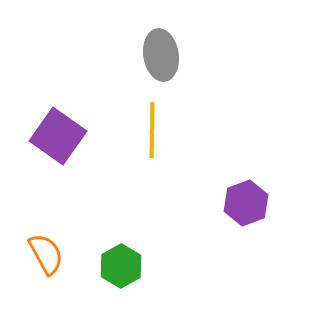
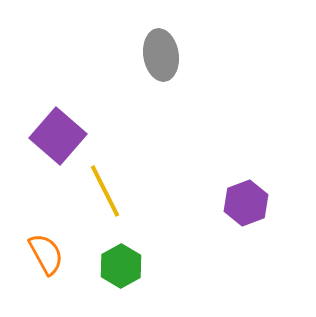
yellow line: moved 47 px left, 61 px down; rotated 28 degrees counterclockwise
purple square: rotated 6 degrees clockwise
